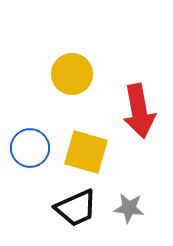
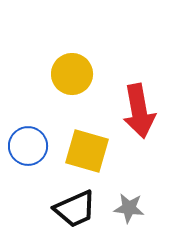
blue circle: moved 2 px left, 2 px up
yellow square: moved 1 px right, 1 px up
black trapezoid: moved 1 px left, 1 px down
